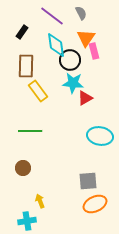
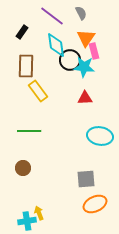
cyan star: moved 11 px right, 16 px up
red triangle: rotated 28 degrees clockwise
green line: moved 1 px left
gray square: moved 2 px left, 2 px up
yellow arrow: moved 1 px left, 12 px down
